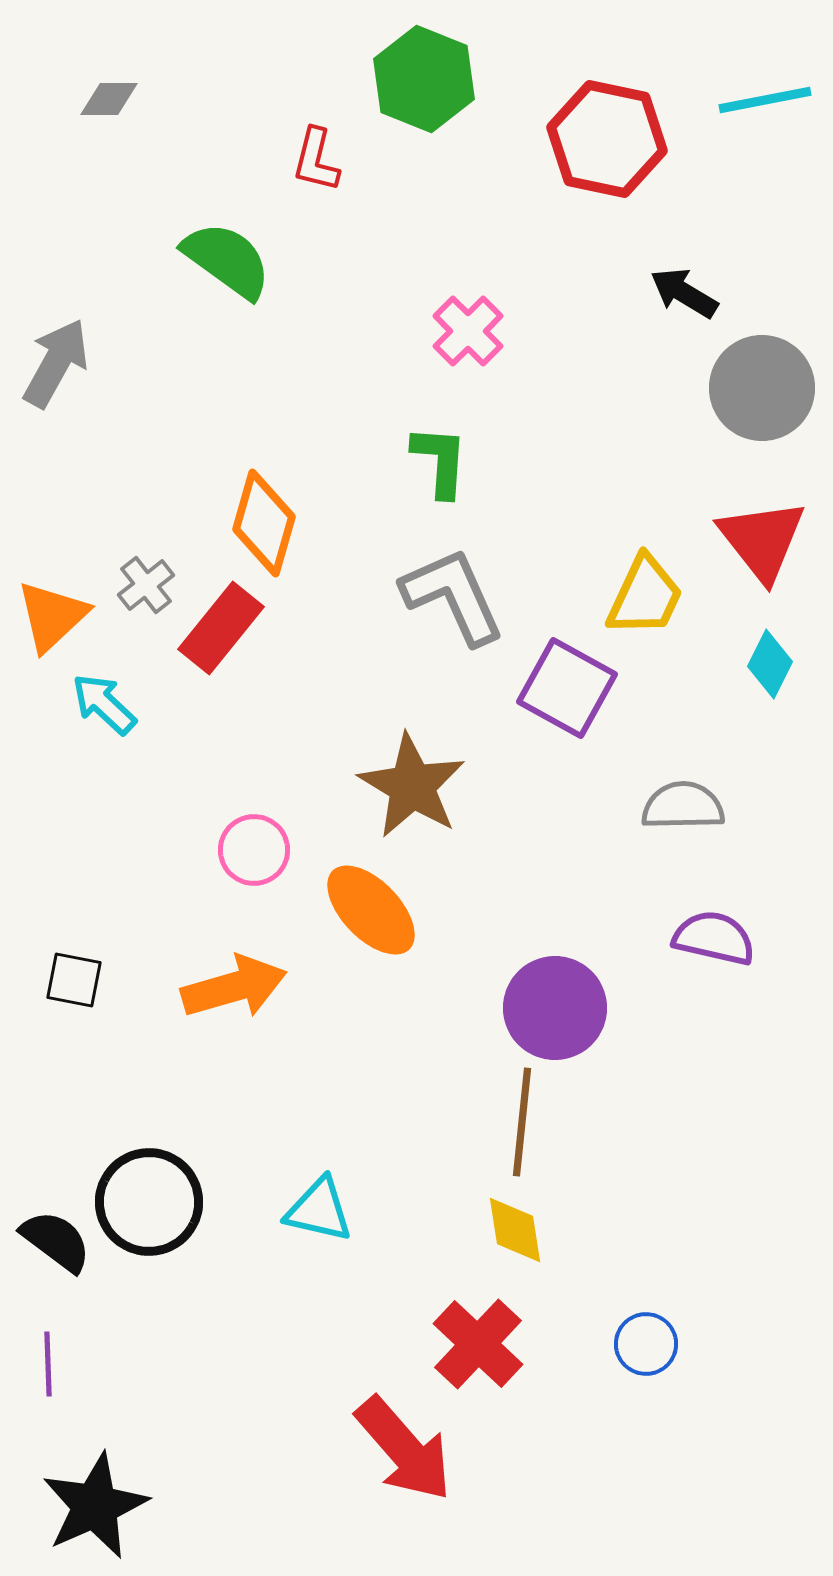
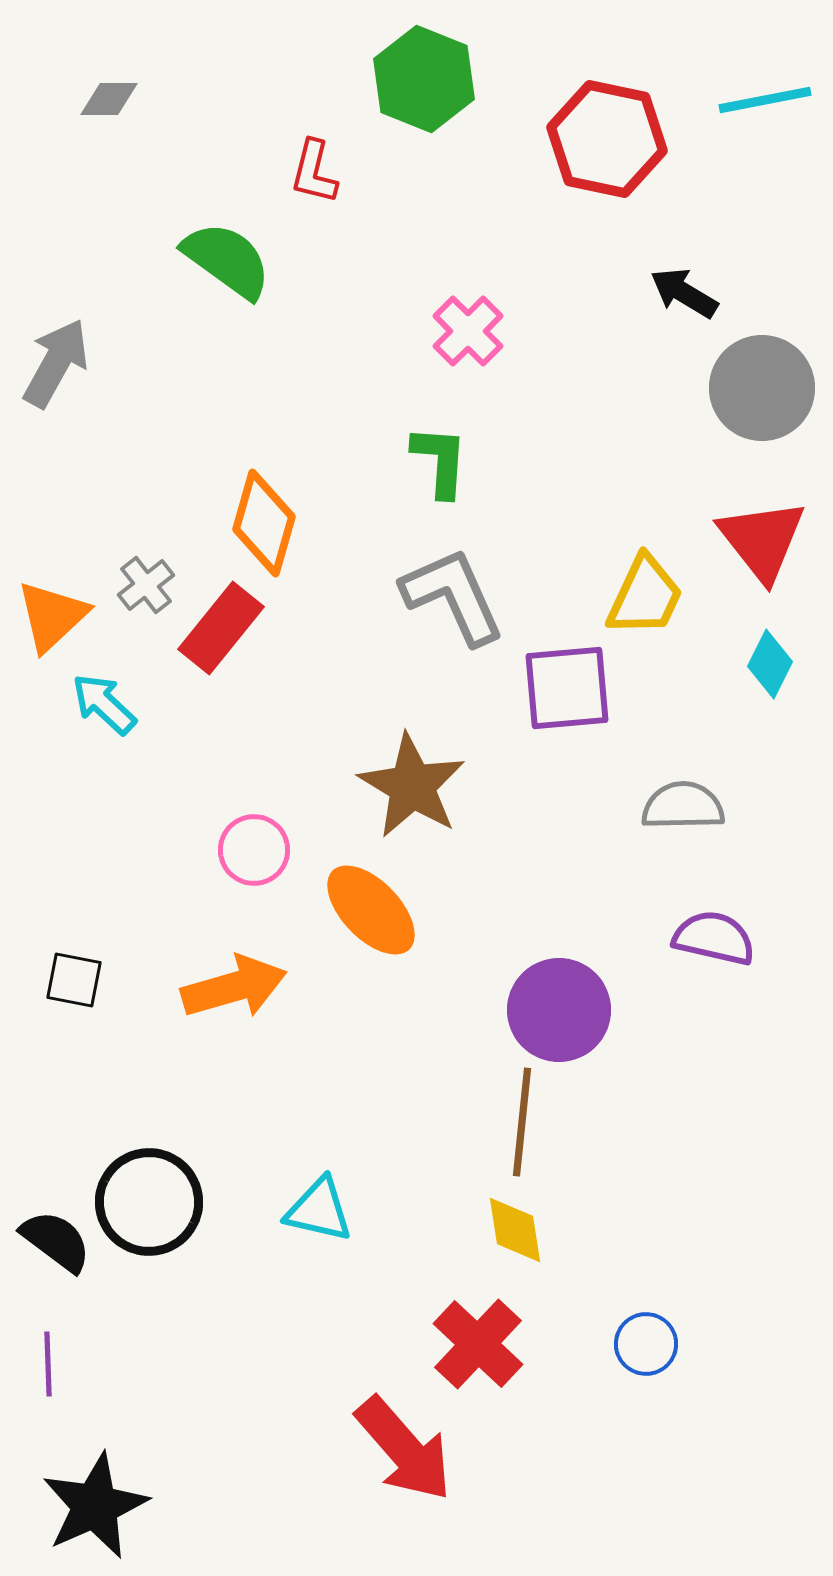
red L-shape: moved 2 px left, 12 px down
purple square: rotated 34 degrees counterclockwise
purple circle: moved 4 px right, 2 px down
